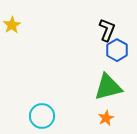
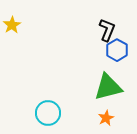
cyan circle: moved 6 px right, 3 px up
